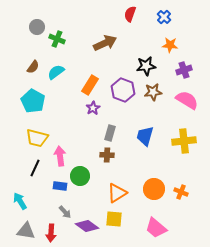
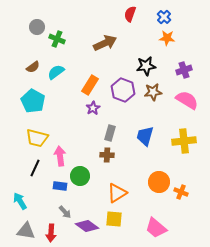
orange star: moved 3 px left, 7 px up
brown semicircle: rotated 16 degrees clockwise
orange circle: moved 5 px right, 7 px up
